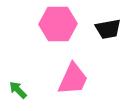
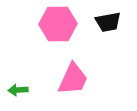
black trapezoid: moved 7 px up
green arrow: rotated 48 degrees counterclockwise
